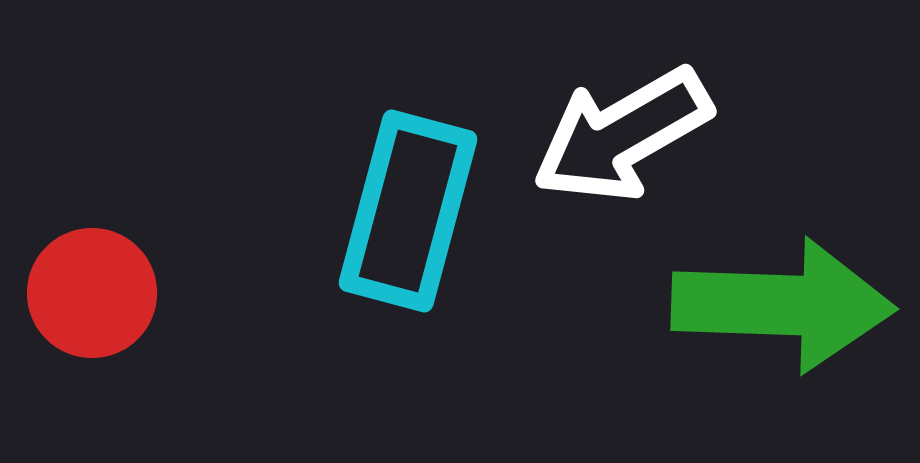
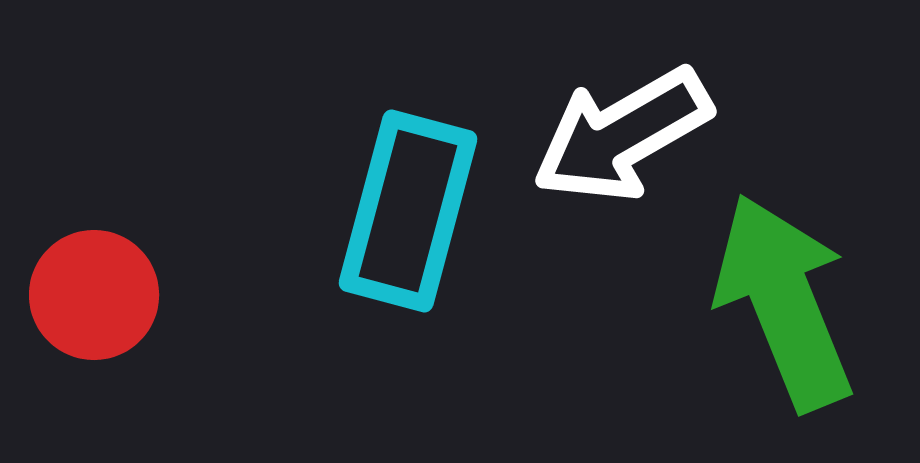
red circle: moved 2 px right, 2 px down
green arrow: moved 1 px right, 3 px up; rotated 114 degrees counterclockwise
